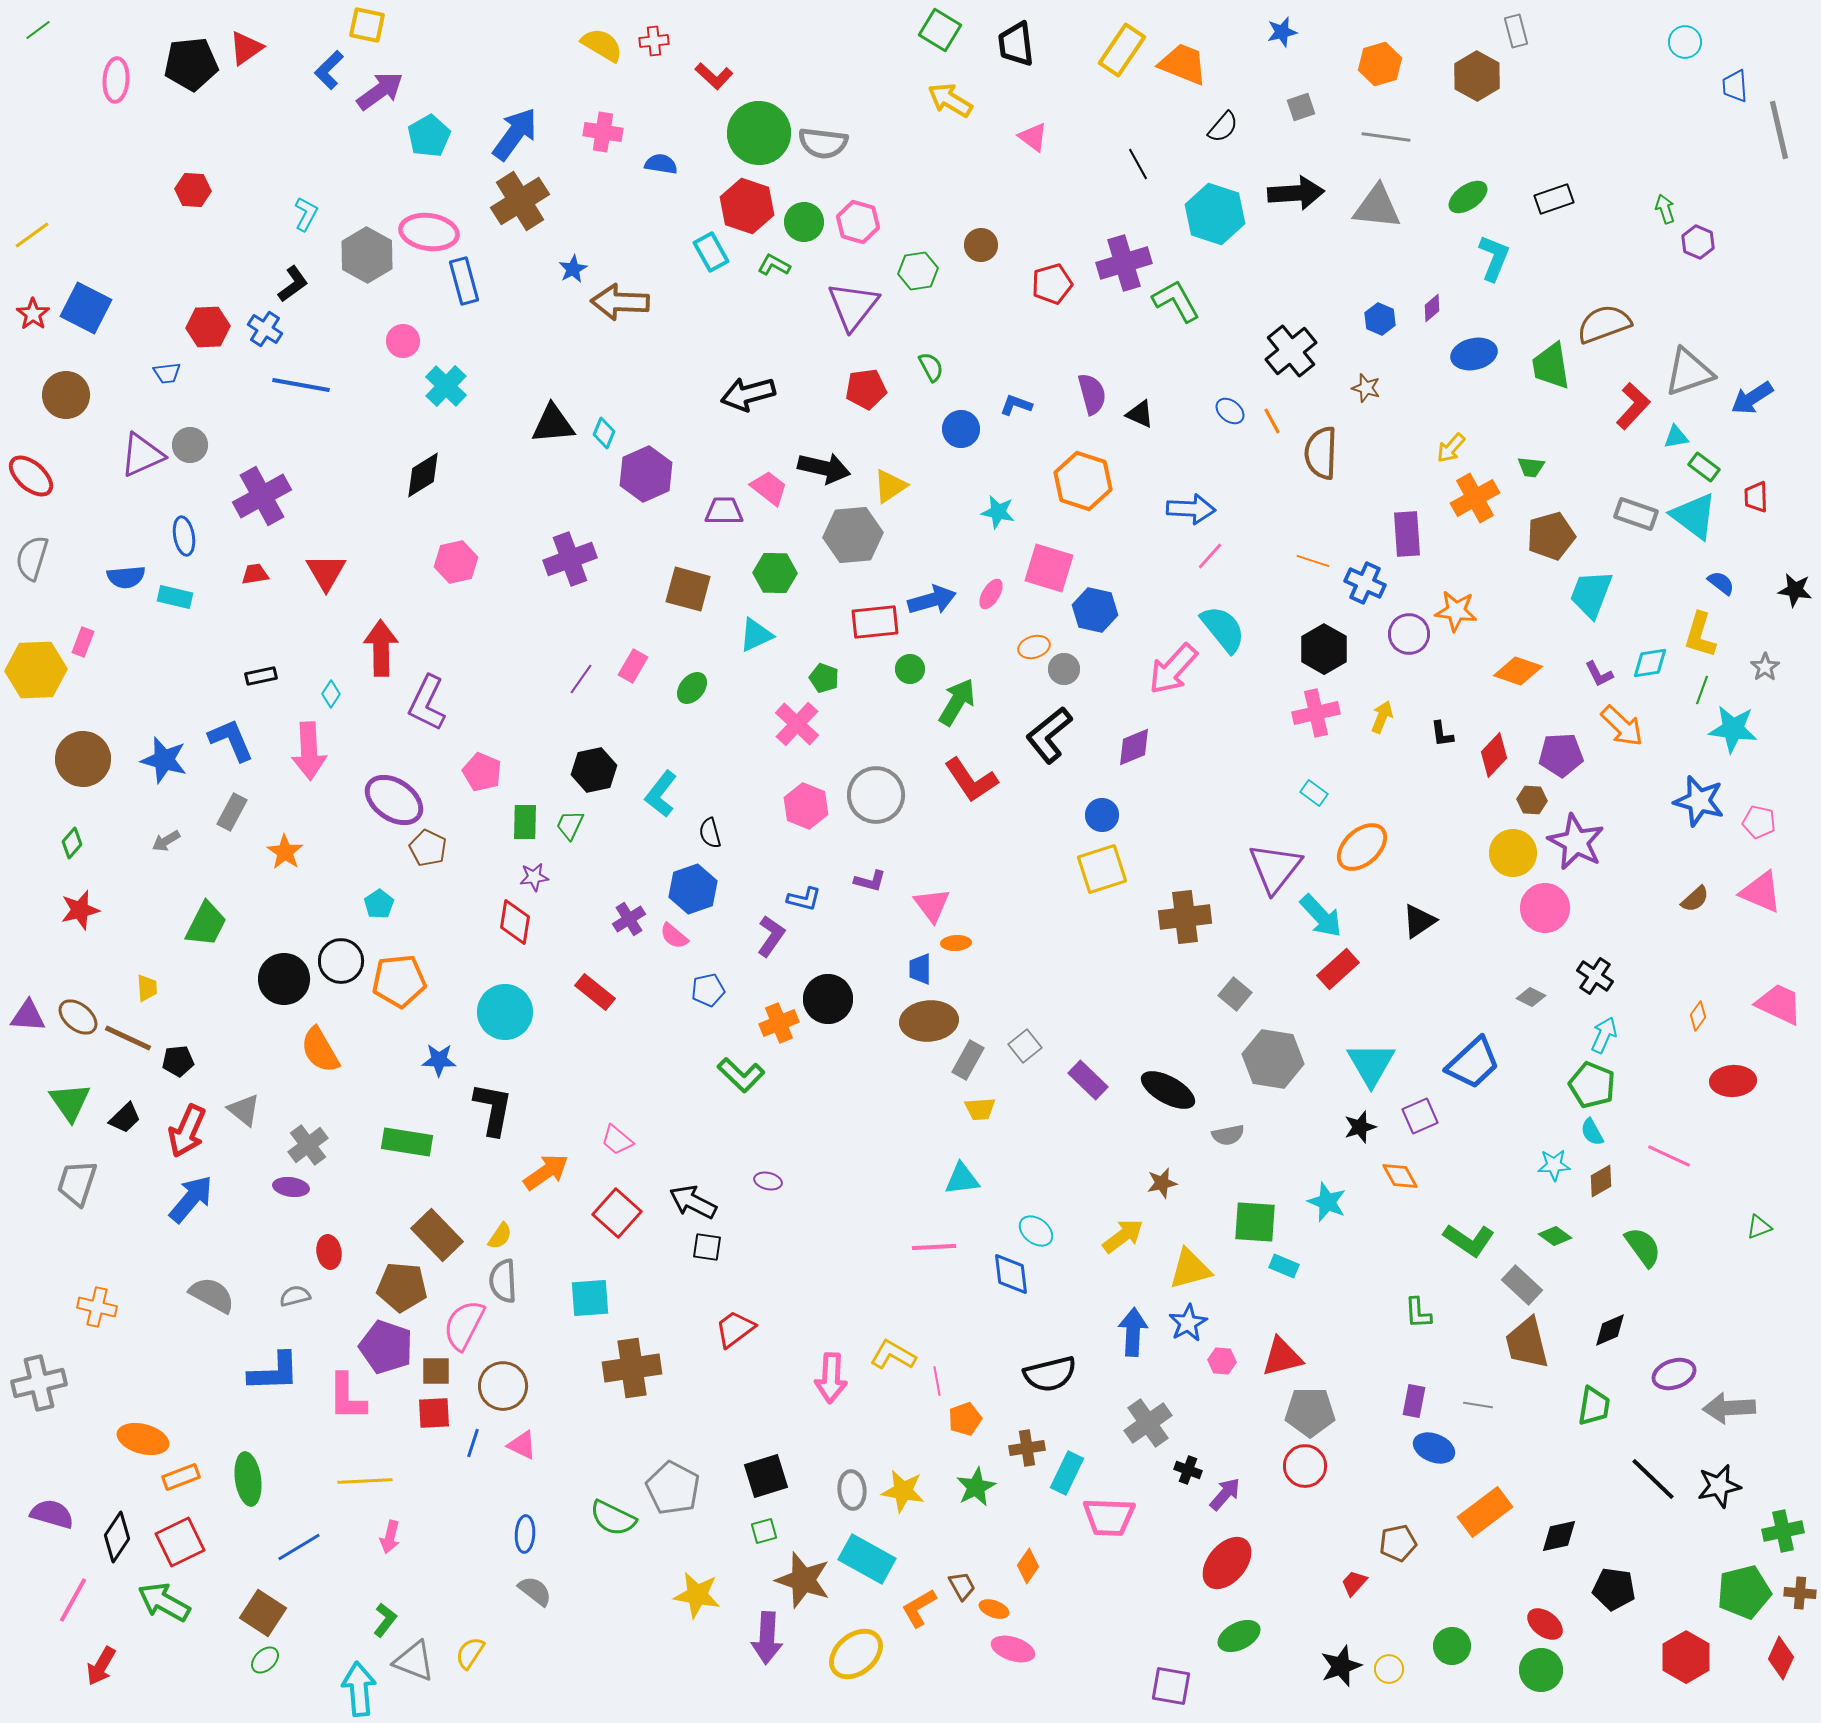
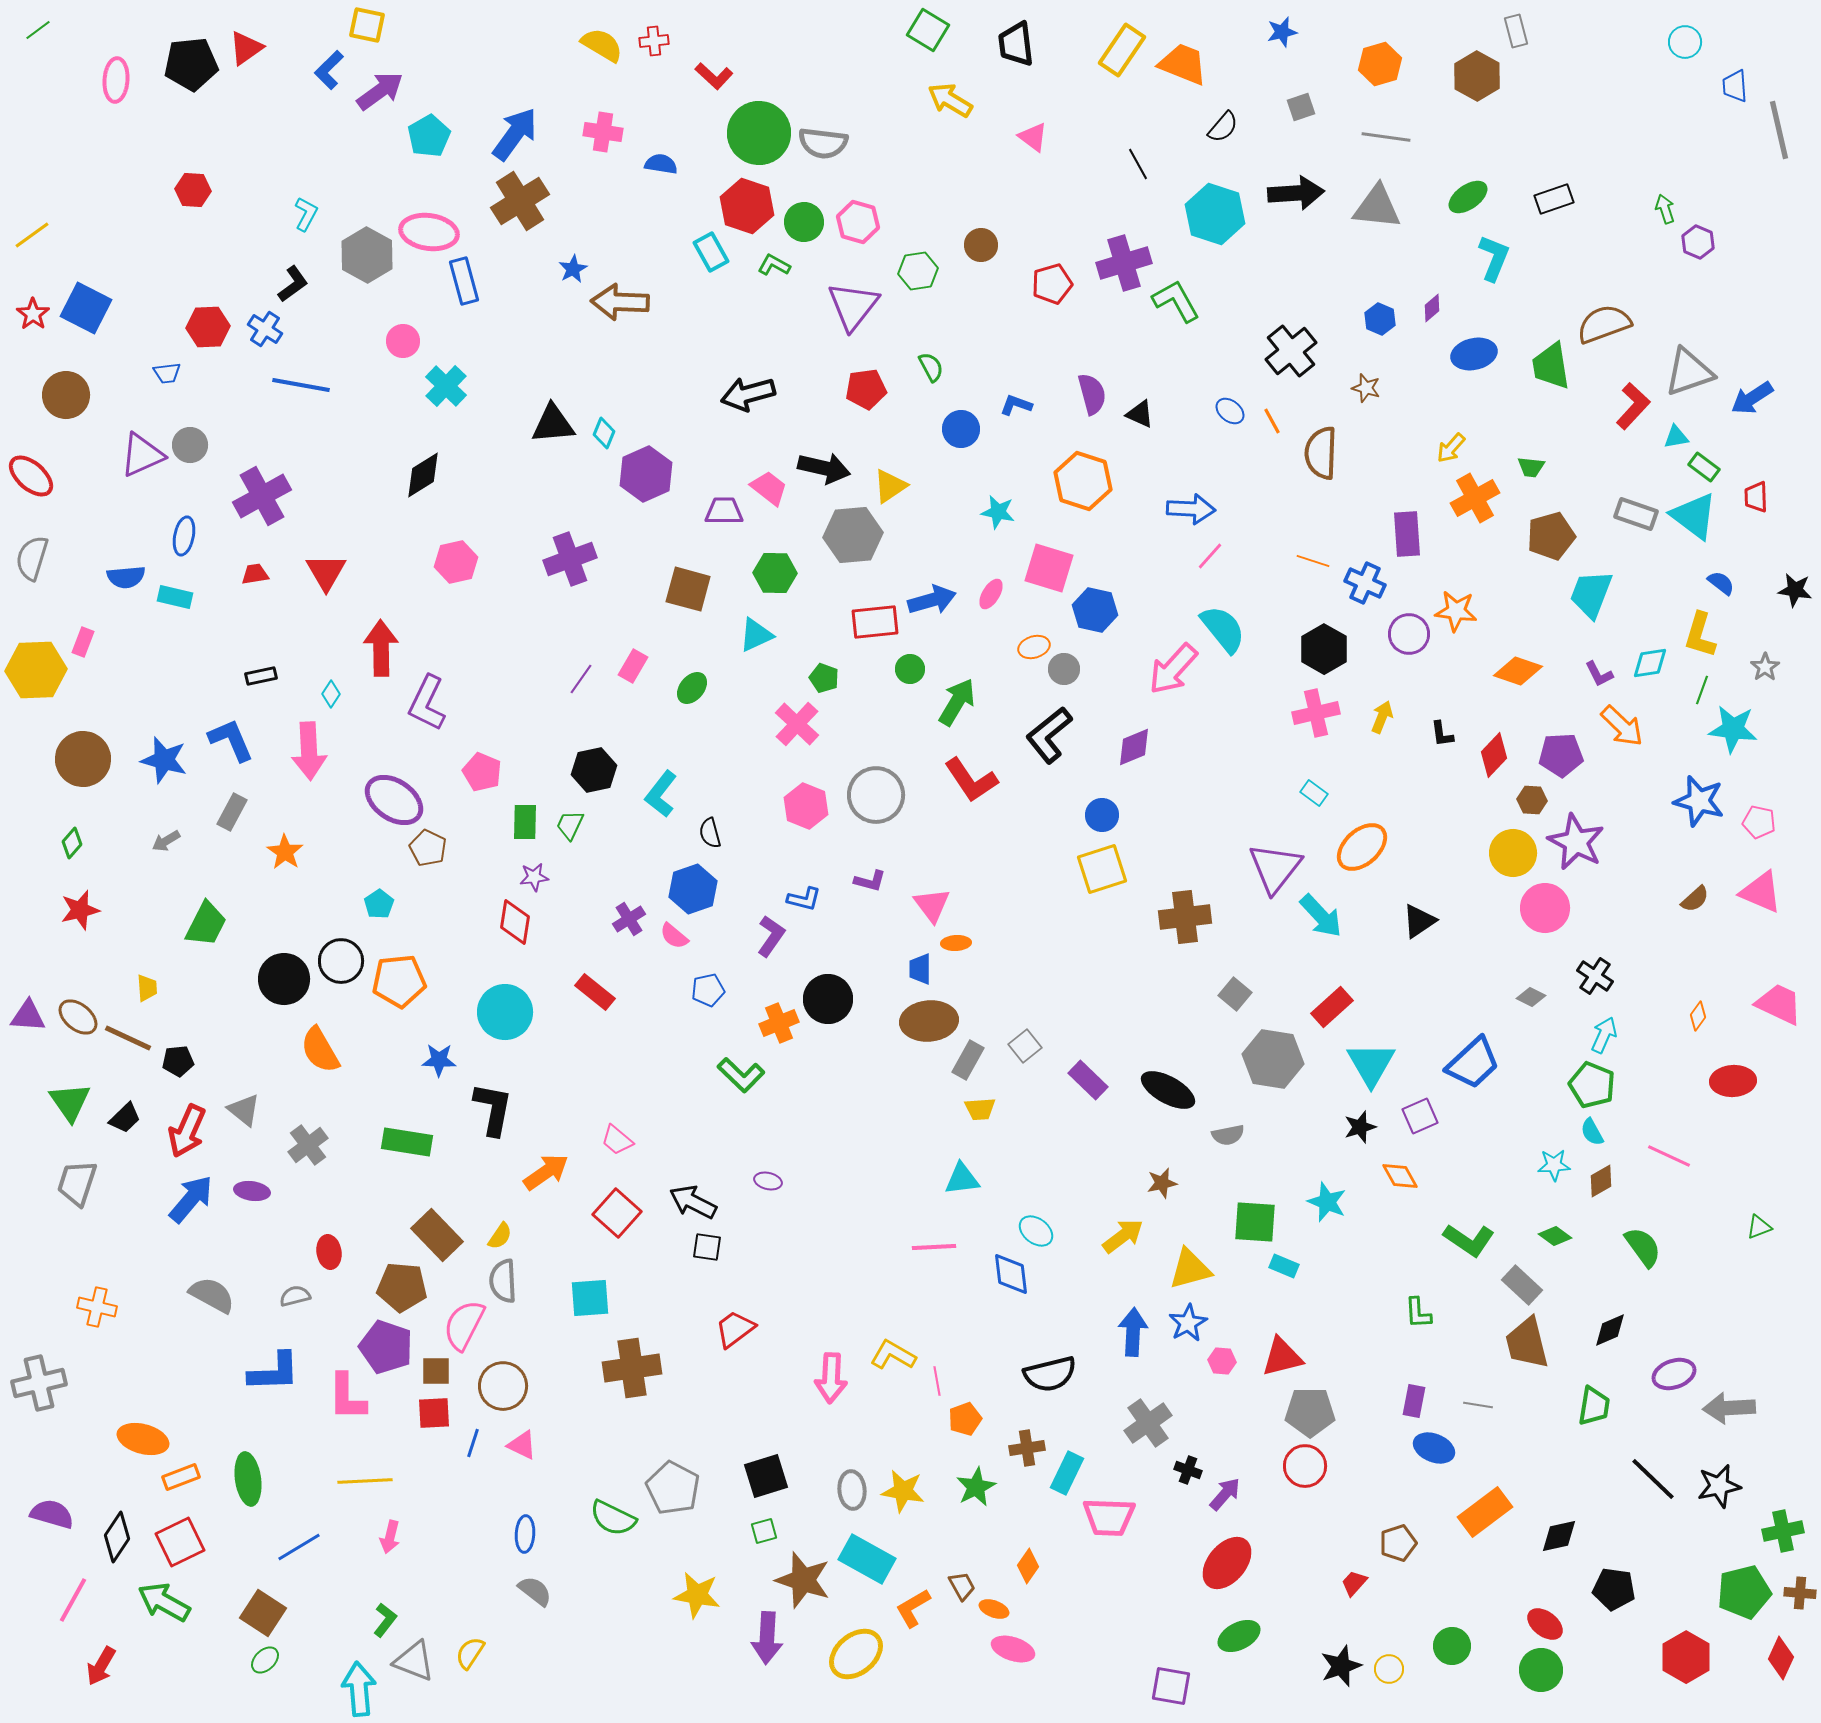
green square at (940, 30): moved 12 px left
blue ellipse at (184, 536): rotated 21 degrees clockwise
red rectangle at (1338, 969): moved 6 px left, 38 px down
purple ellipse at (291, 1187): moved 39 px left, 4 px down
brown pentagon at (1398, 1543): rotated 6 degrees counterclockwise
orange L-shape at (919, 1608): moved 6 px left
